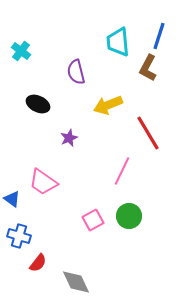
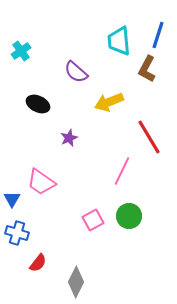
blue line: moved 1 px left, 1 px up
cyan trapezoid: moved 1 px right, 1 px up
cyan cross: rotated 18 degrees clockwise
brown L-shape: moved 1 px left, 1 px down
purple semicircle: rotated 35 degrees counterclockwise
yellow arrow: moved 1 px right, 3 px up
red line: moved 1 px right, 4 px down
pink trapezoid: moved 2 px left
blue triangle: rotated 24 degrees clockwise
blue cross: moved 2 px left, 3 px up
gray diamond: rotated 52 degrees clockwise
